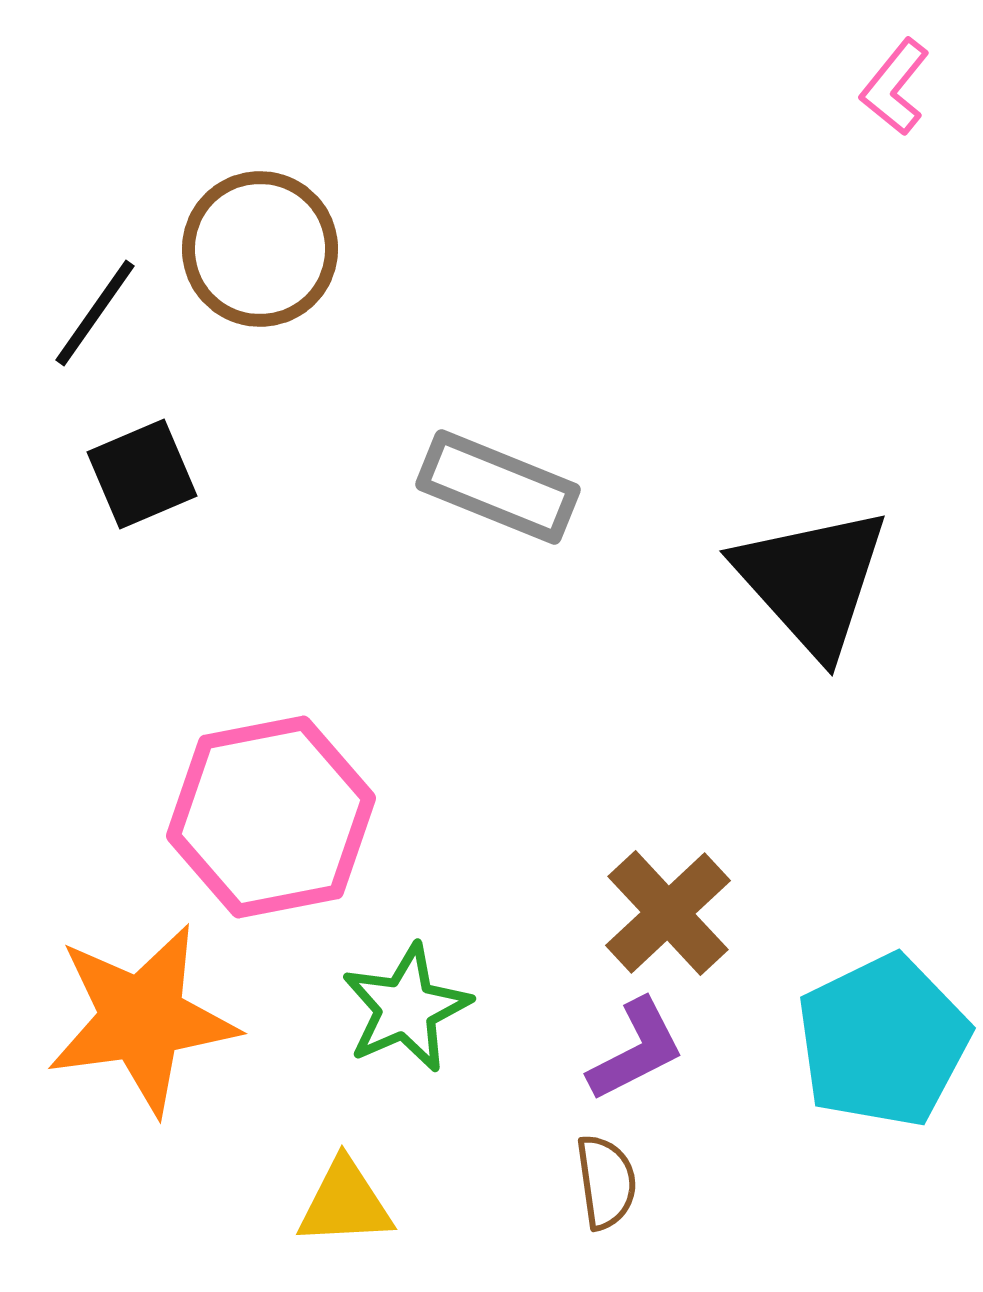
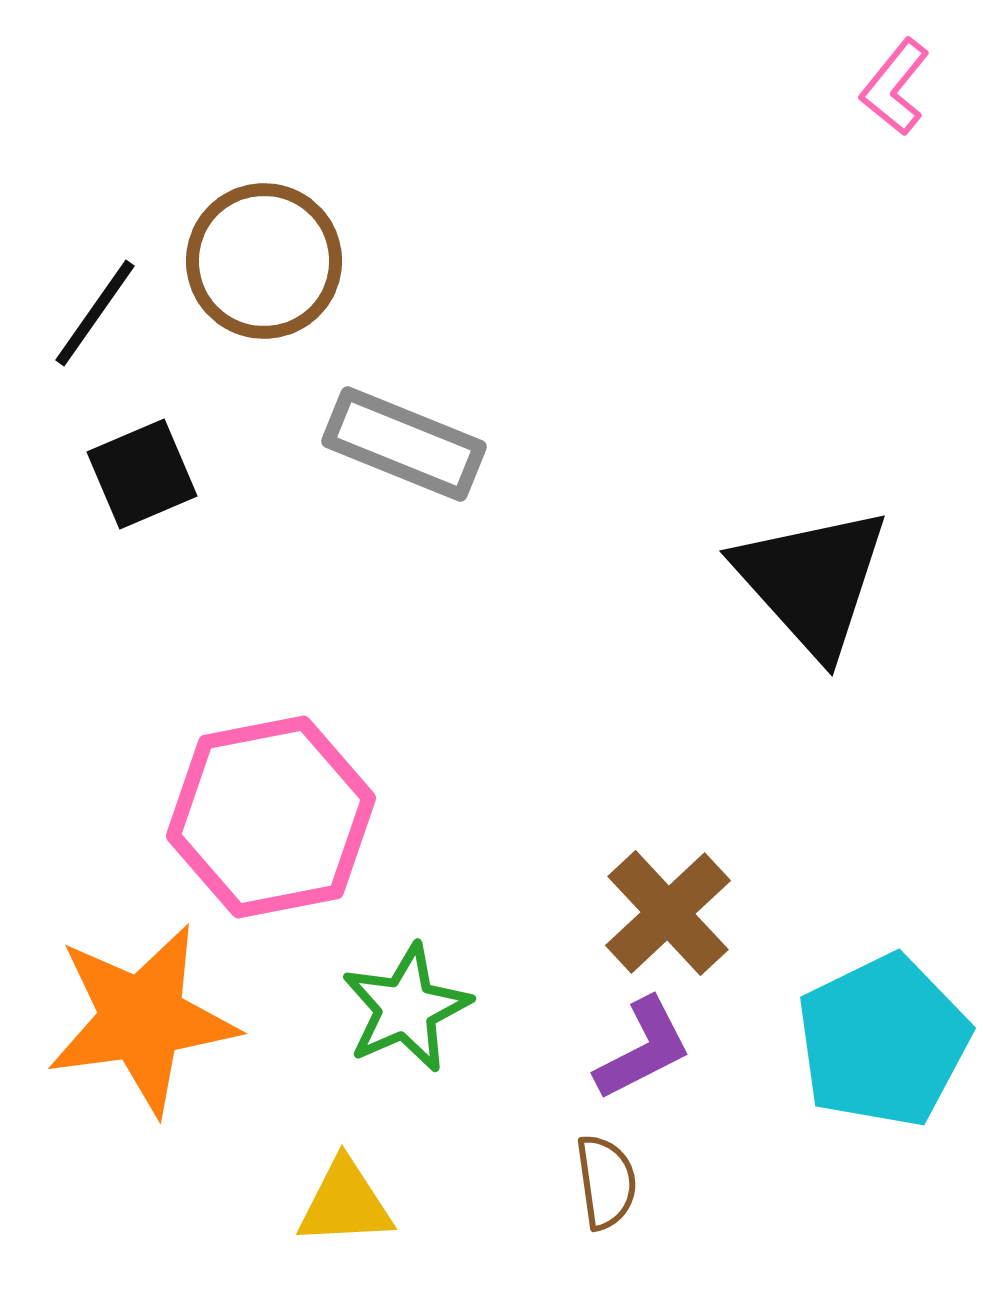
brown circle: moved 4 px right, 12 px down
gray rectangle: moved 94 px left, 43 px up
purple L-shape: moved 7 px right, 1 px up
